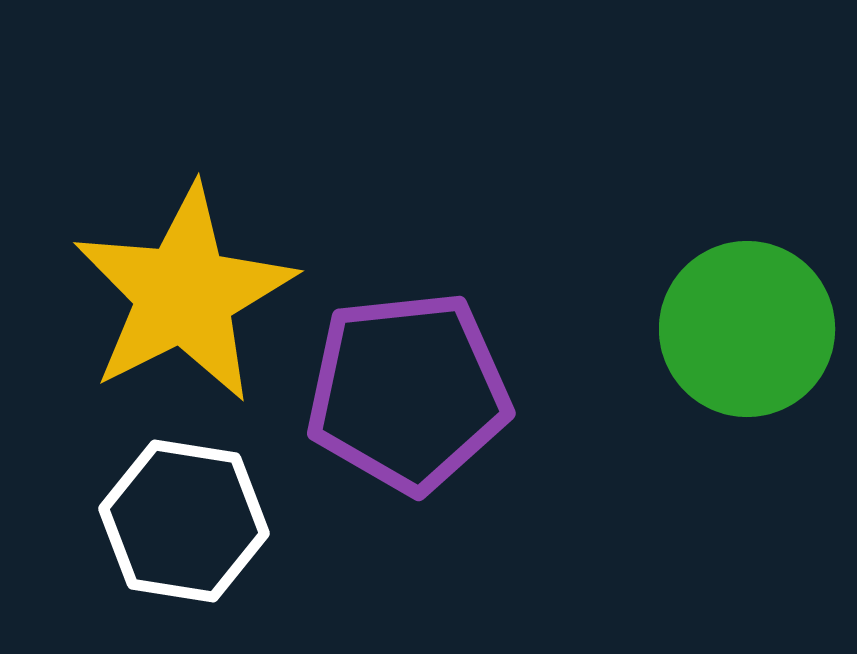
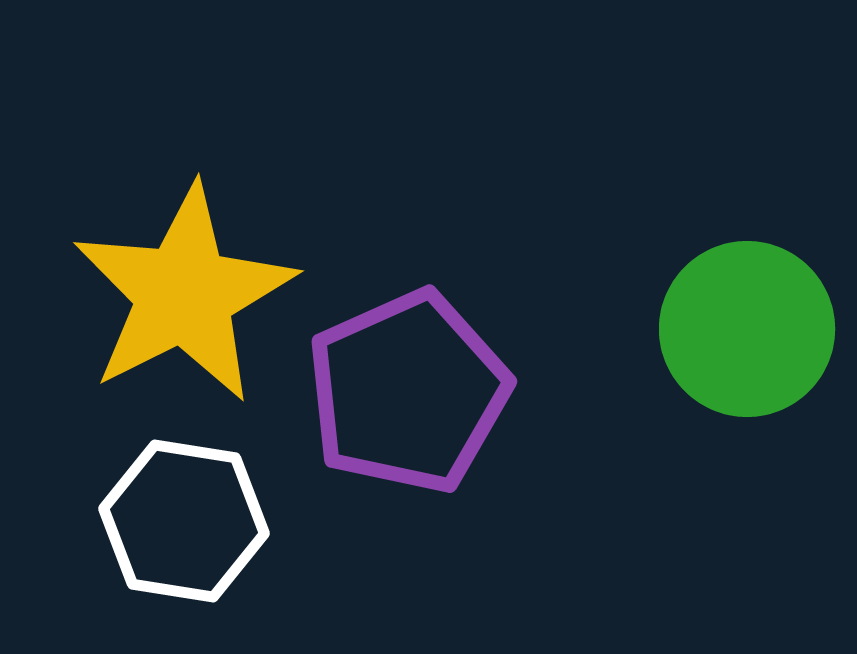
purple pentagon: rotated 18 degrees counterclockwise
